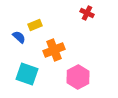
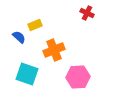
pink hexagon: rotated 25 degrees clockwise
